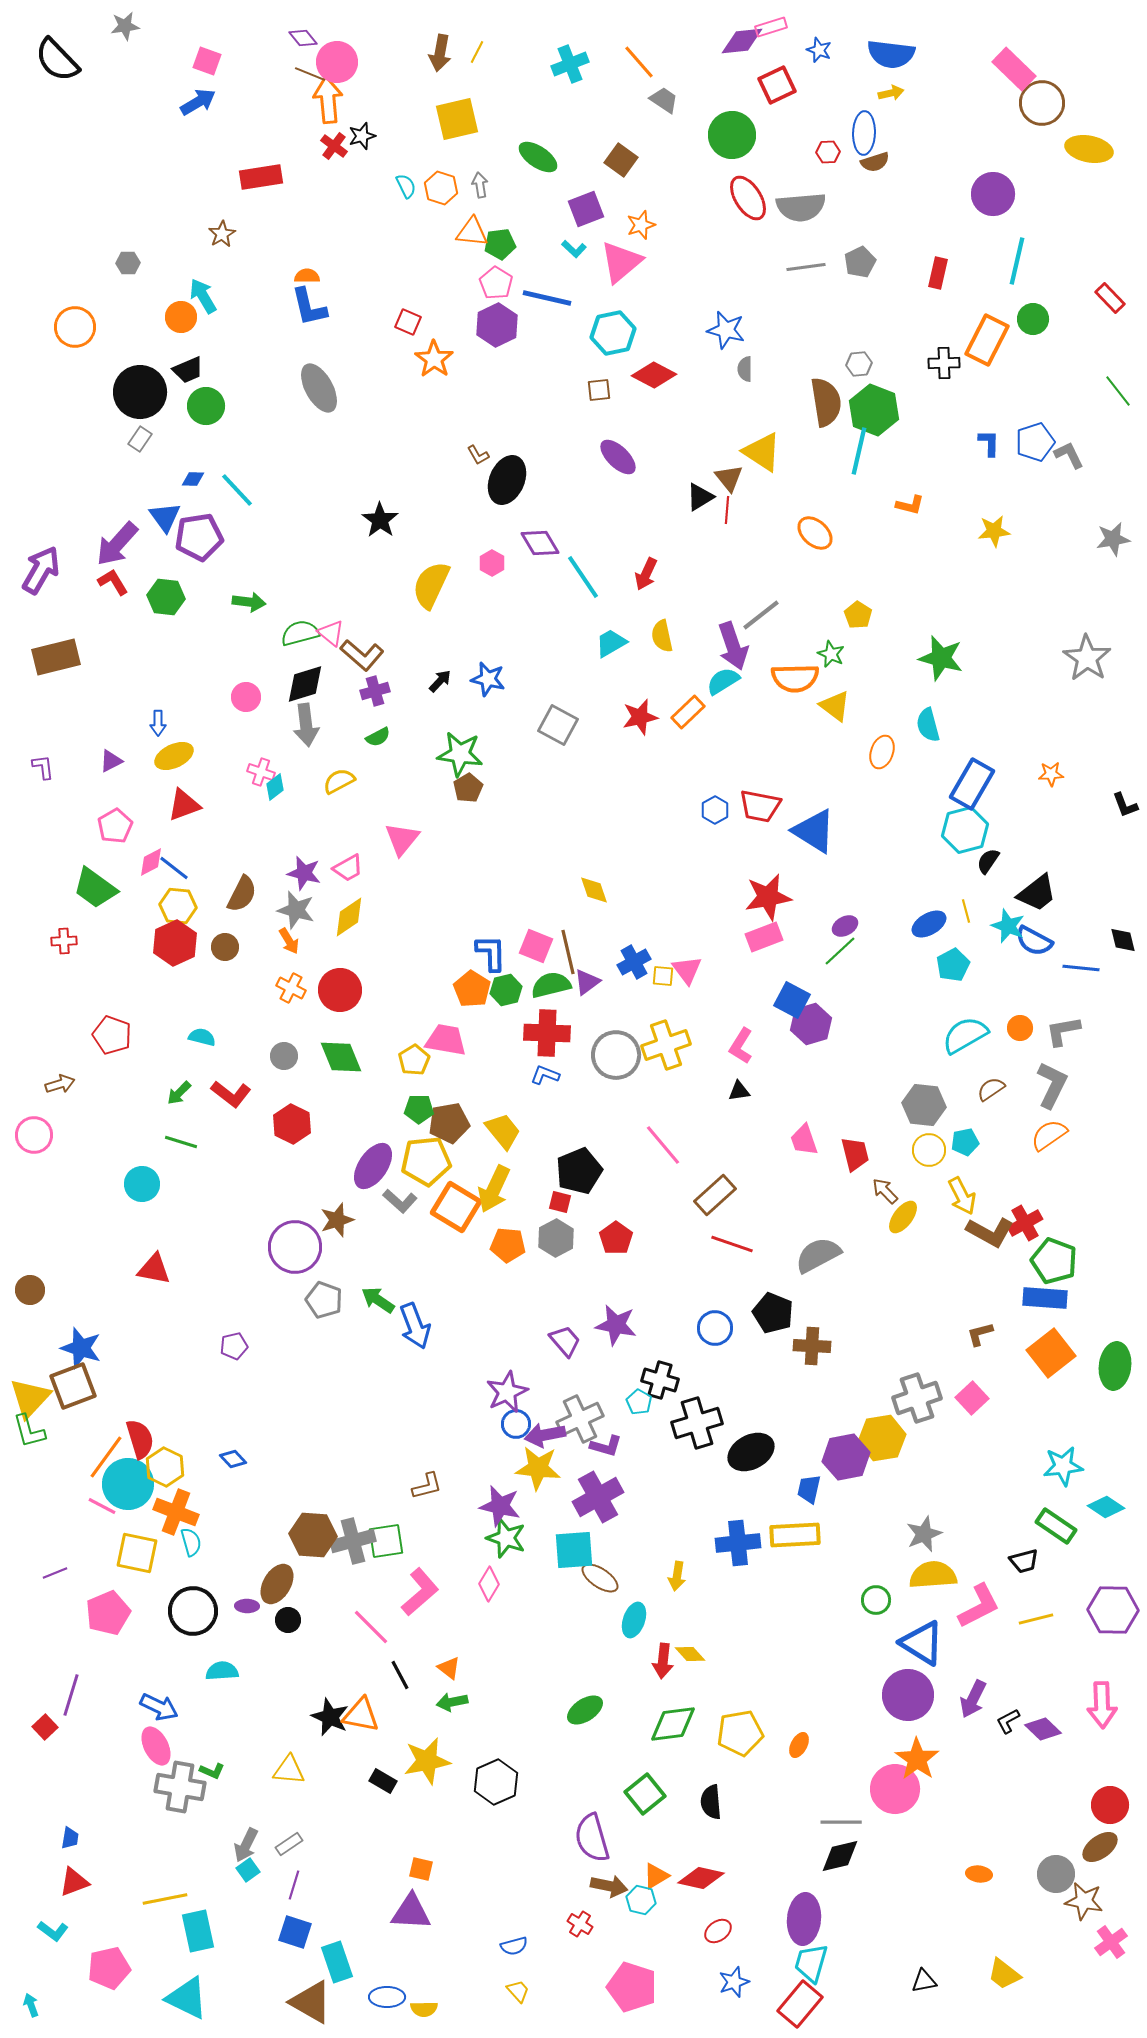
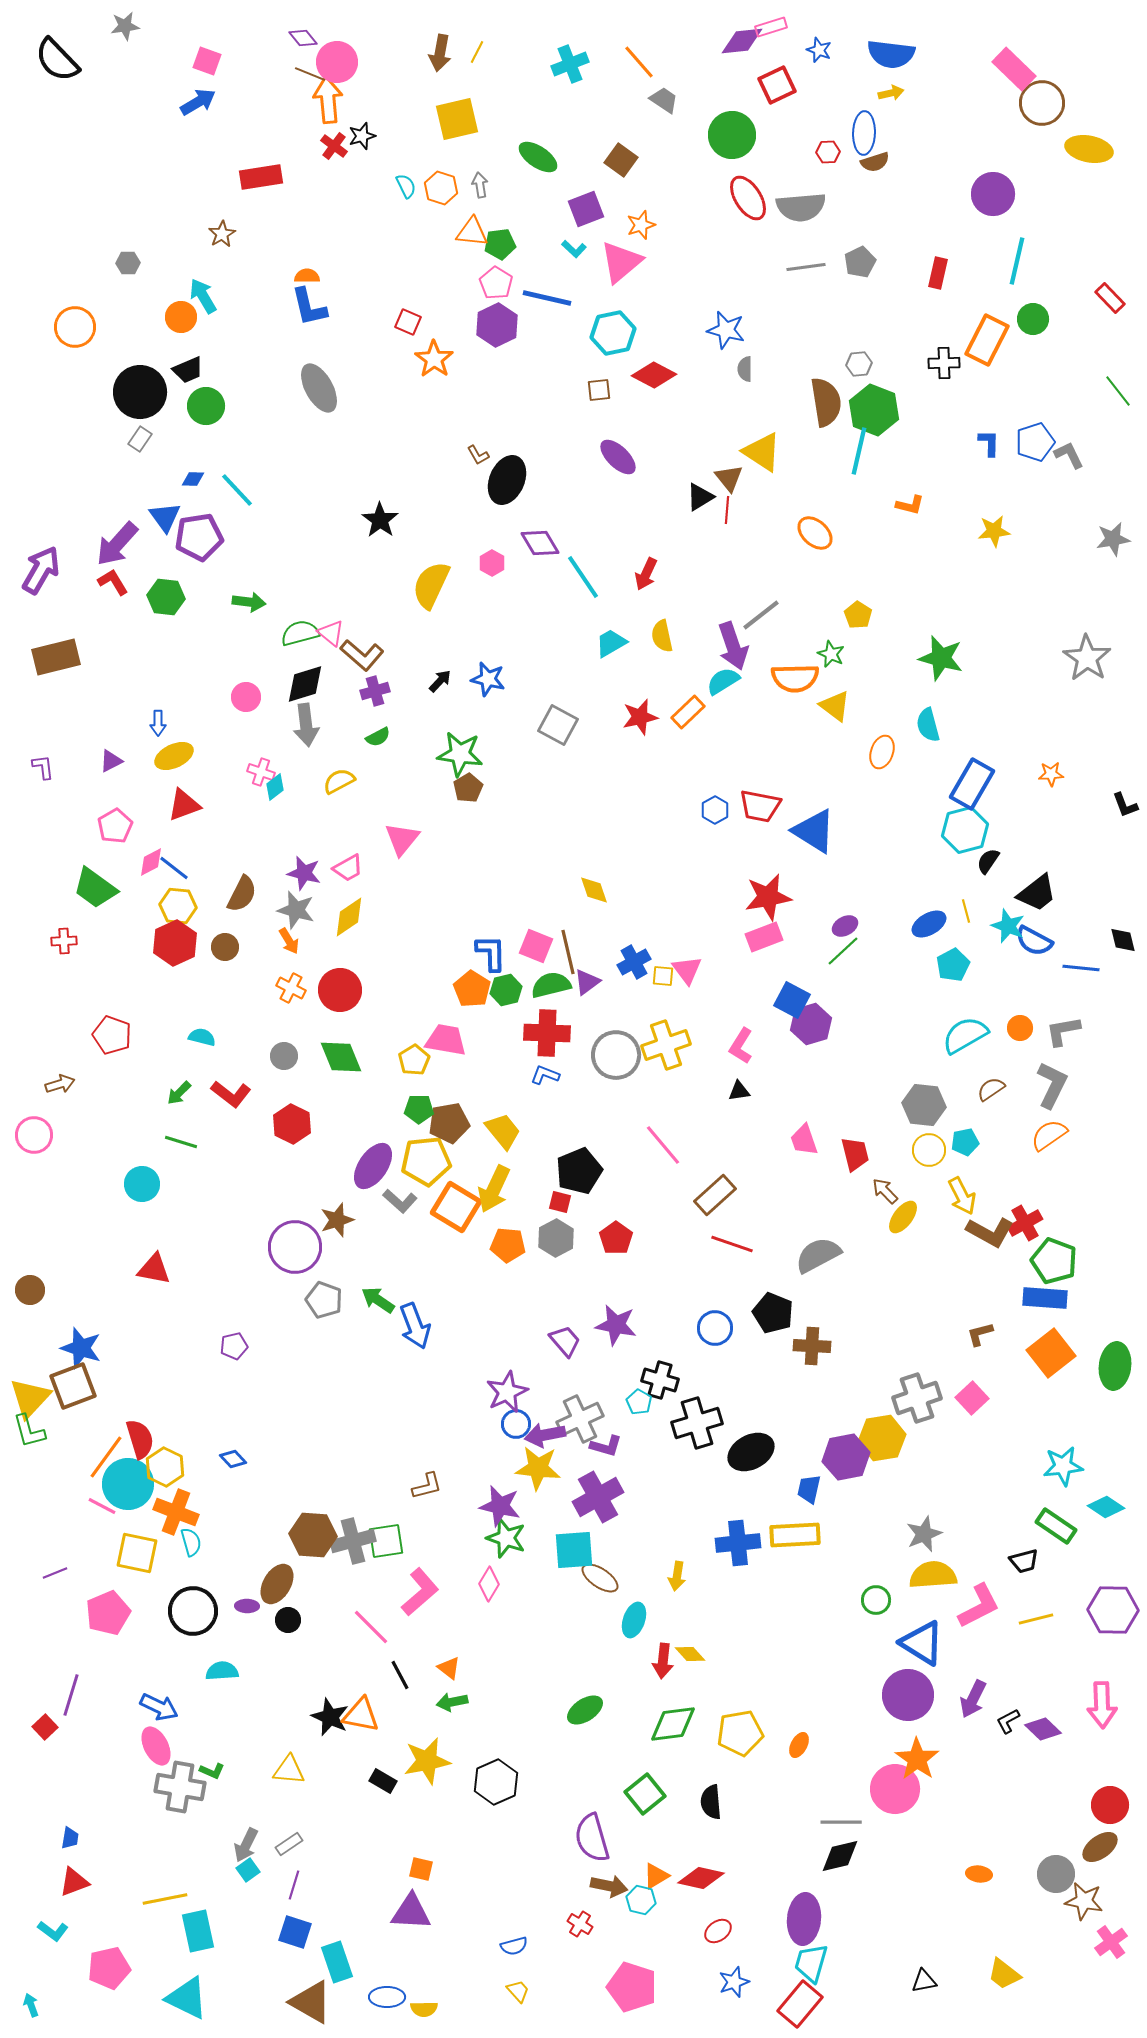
green line at (840, 951): moved 3 px right
